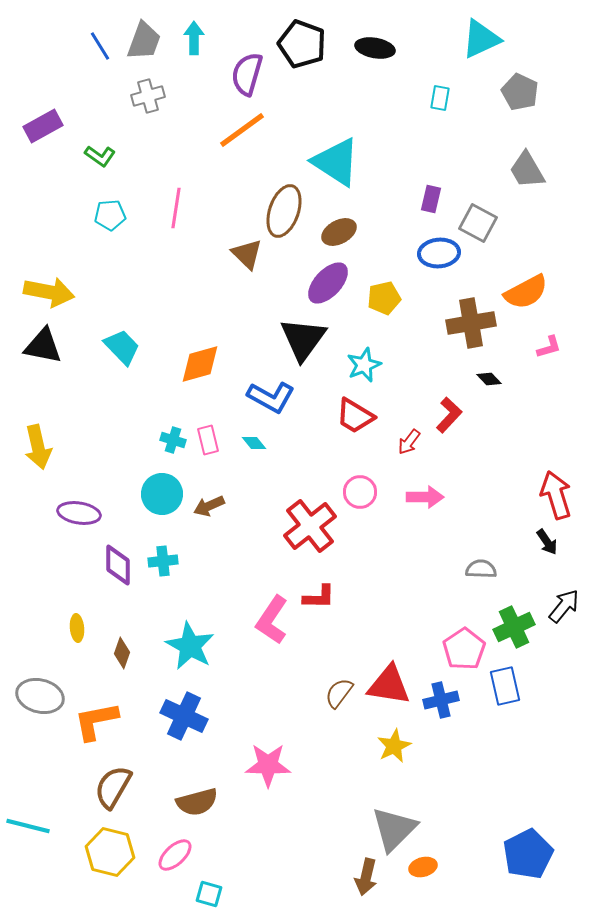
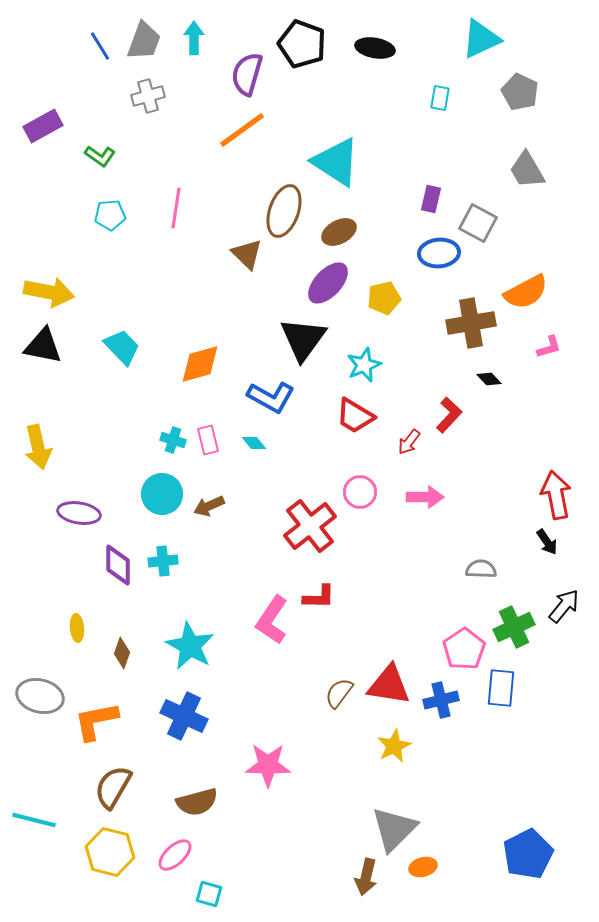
red arrow at (556, 495): rotated 6 degrees clockwise
blue rectangle at (505, 686): moved 4 px left, 2 px down; rotated 18 degrees clockwise
cyan line at (28, 826): moved 6 px right, 6 px up
